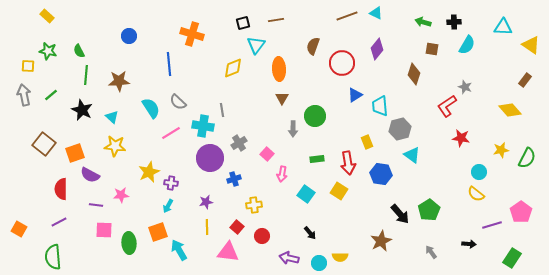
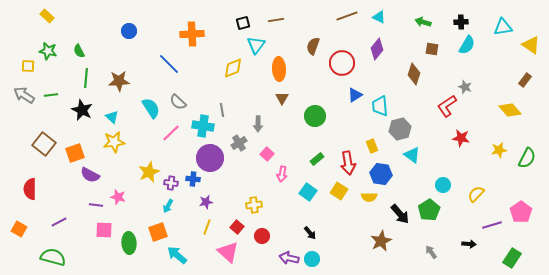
cyan triangle at (376, 13): moved 3 px right, 4 px down
black cross at (454, 22): moved 7 px right
cyan triangle at (503, 27): rotated 12 degrees counterclockwise
orange cross at (192, 34): rotated 20 degrees counterclockwise
blue circle at (129, 36): moved 5 px up
blue line at (169, 64): rotated 40 degrees counterclockwise
green line at (86, 75): moved 3 px down
gray arrow at (24, 95): rotated 45 degrees counterclockwise
green line at (51, 95): rotated 32 degrees clockwise
gray arrow at (293, 129): moved 35 px left, 5 px up
pink line at (171, 133): rotated 12 degrees counterclockwise
yellow rectangle at (367, 142): moved 5 px right, 4 px down
yellow star at (115, 146): moved 1 px left, 4 px up; rotated 15 degrees counterclockwise
yellow star at (501, 150): moved 2 px left
green rectangle at (317, 159): rotated 32 degrees counterclockwise
cyan circle at (479, 172): moved 36 px left, 13 px down
blue cross at (234, 179): moved 41 px left; rotated 24 degrees clockwise
red semicircle at (61, 189): moved 31 px left
cyan square at (306, 194): moved 2 px right, 2 px up
yellow semicircle at (476, 194): rotated 96 degrees clockwise
pink star at (121, 195): moved 3 px left, 2 px down; rotated 21 degrees clockwise
yellow line at (207, 227): rotated 21 degrees clockwise
cyan arrow at (179, 250): moved 2 px left, 5 px down; rotated 20 degrees counterclockwise
pink triangle at (228, 252): rotated 35 degrees clockwise
green semicircle at (53, 257): rotated 110 degrees clockwise
yellow semicircle at (340, 257): moved 29 px right, 60 px up
cyan circle at (319, 263): moved 7 px left, 4 px up
